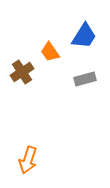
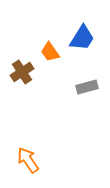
blue trapezoid: moved 2 px left, 2 px down
gray rectangle: moved 2 px right, 8 px down
orange arrow: rotated 128 degrees clockwise
